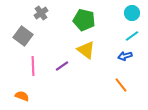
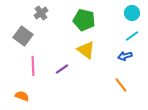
purple line: moved 3 px down
